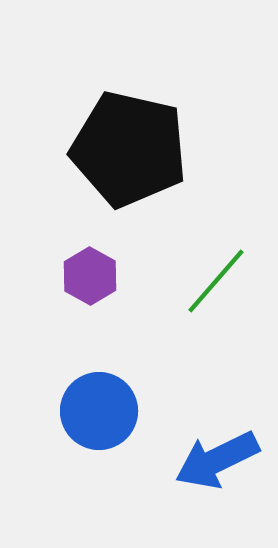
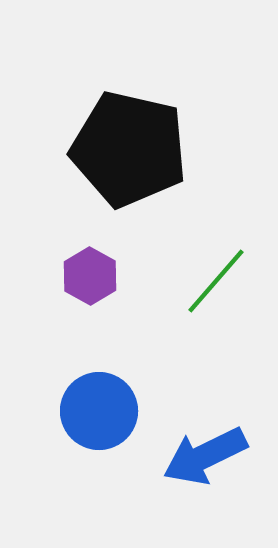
blue arrow: moved 12 px left, 4 px up
